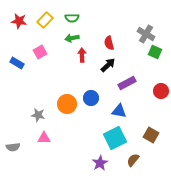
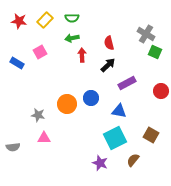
purple star: rotated 21 degrees counterclockwise
